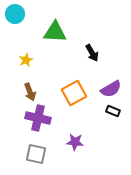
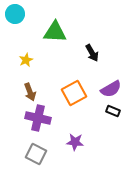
gray square: rotated 15 degrees clockwise
